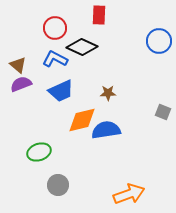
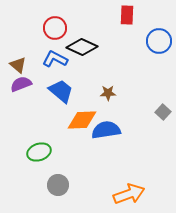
red rectangle: moved 28 px right
blue trapezoid: rotated 116 degrees counterclockwise
gray square: rotated 21 degrees clockwise
orange diamond: rotated 12 degrees clockwise
